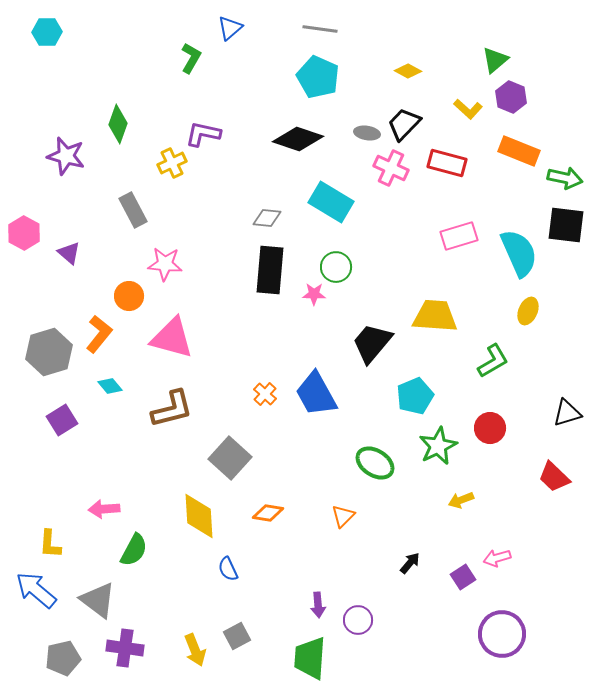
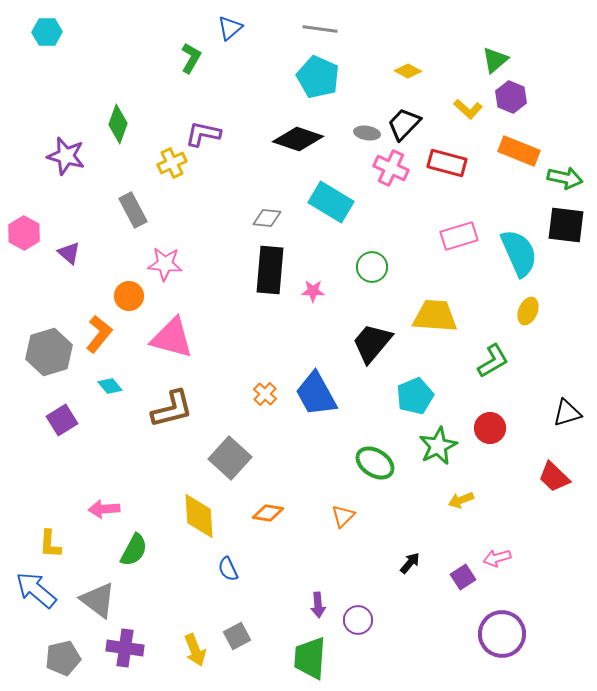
green circle at (336, 267): moved 36 px right
pink star at (314, 294): moved 1 px left, 3 px up
